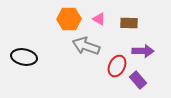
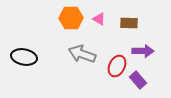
orange hexagon: moved 2 px right, 1 px up
gray arrow: moved 4 px left, 8 px down
